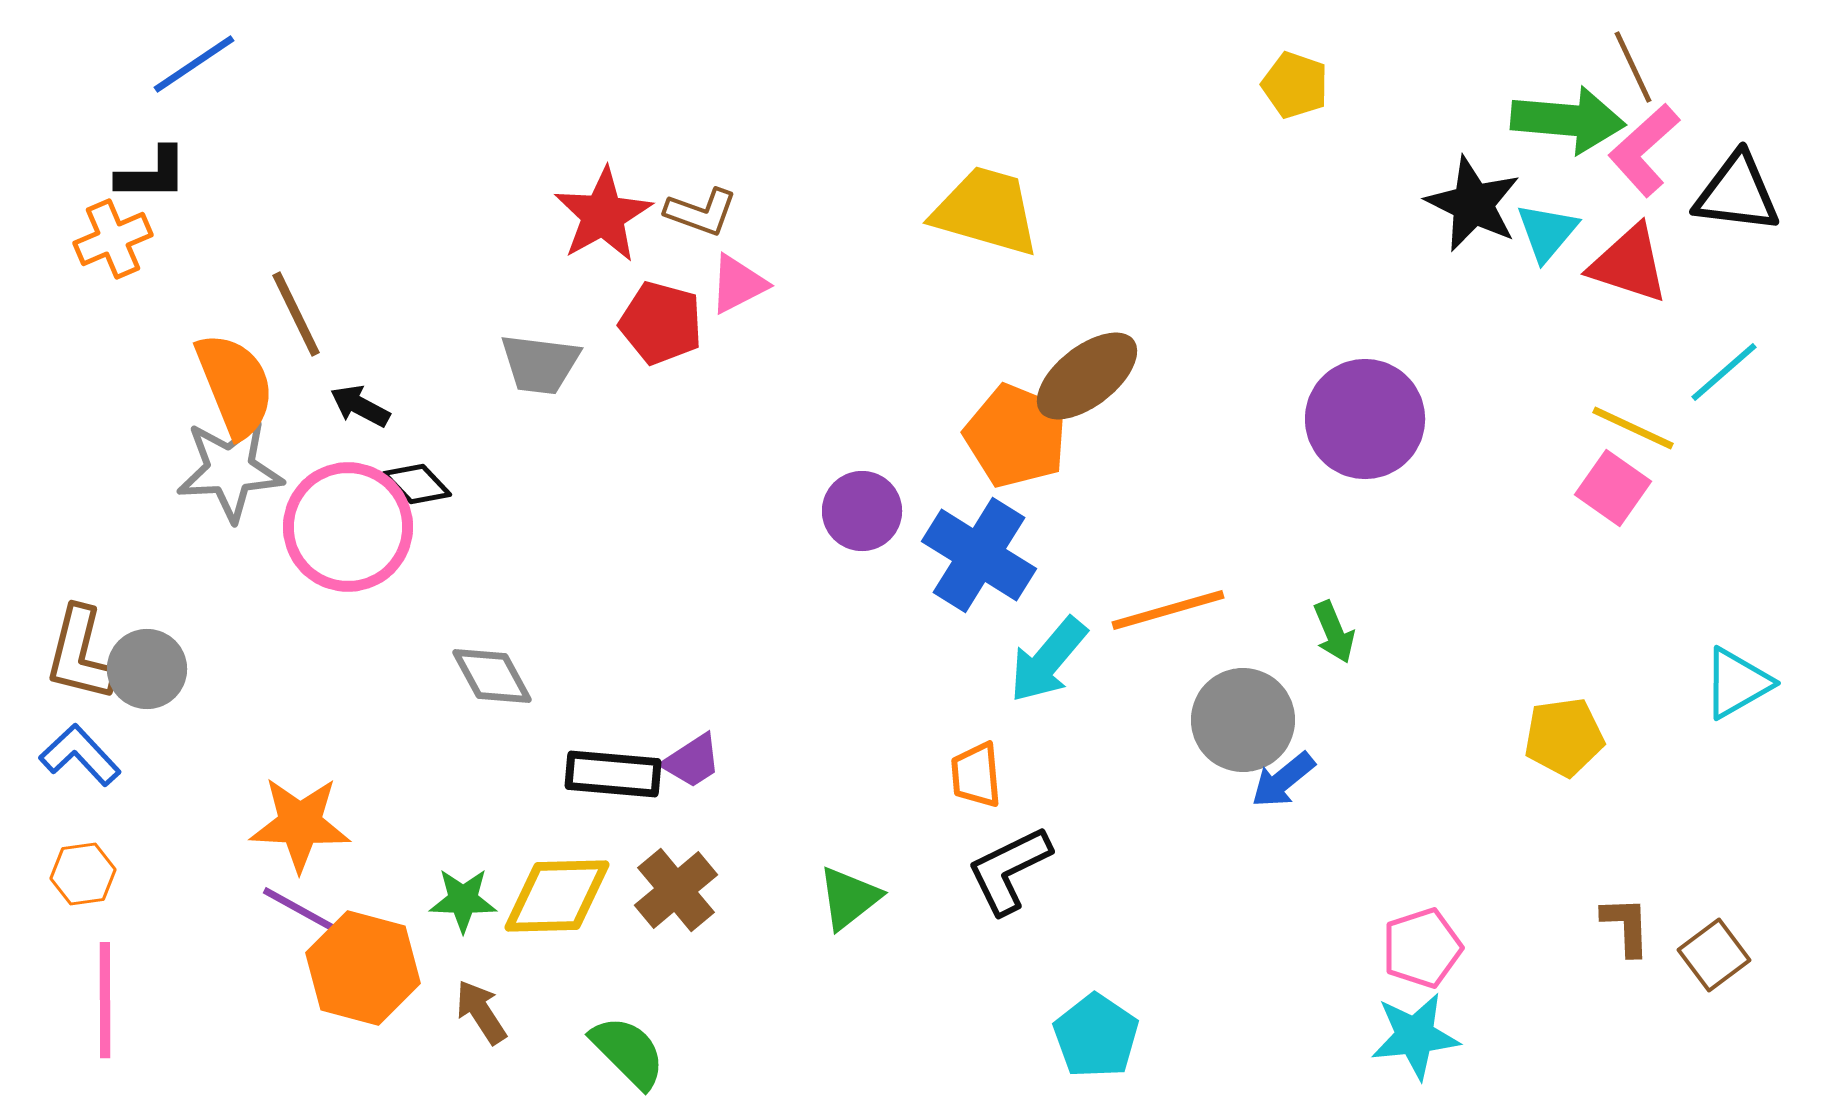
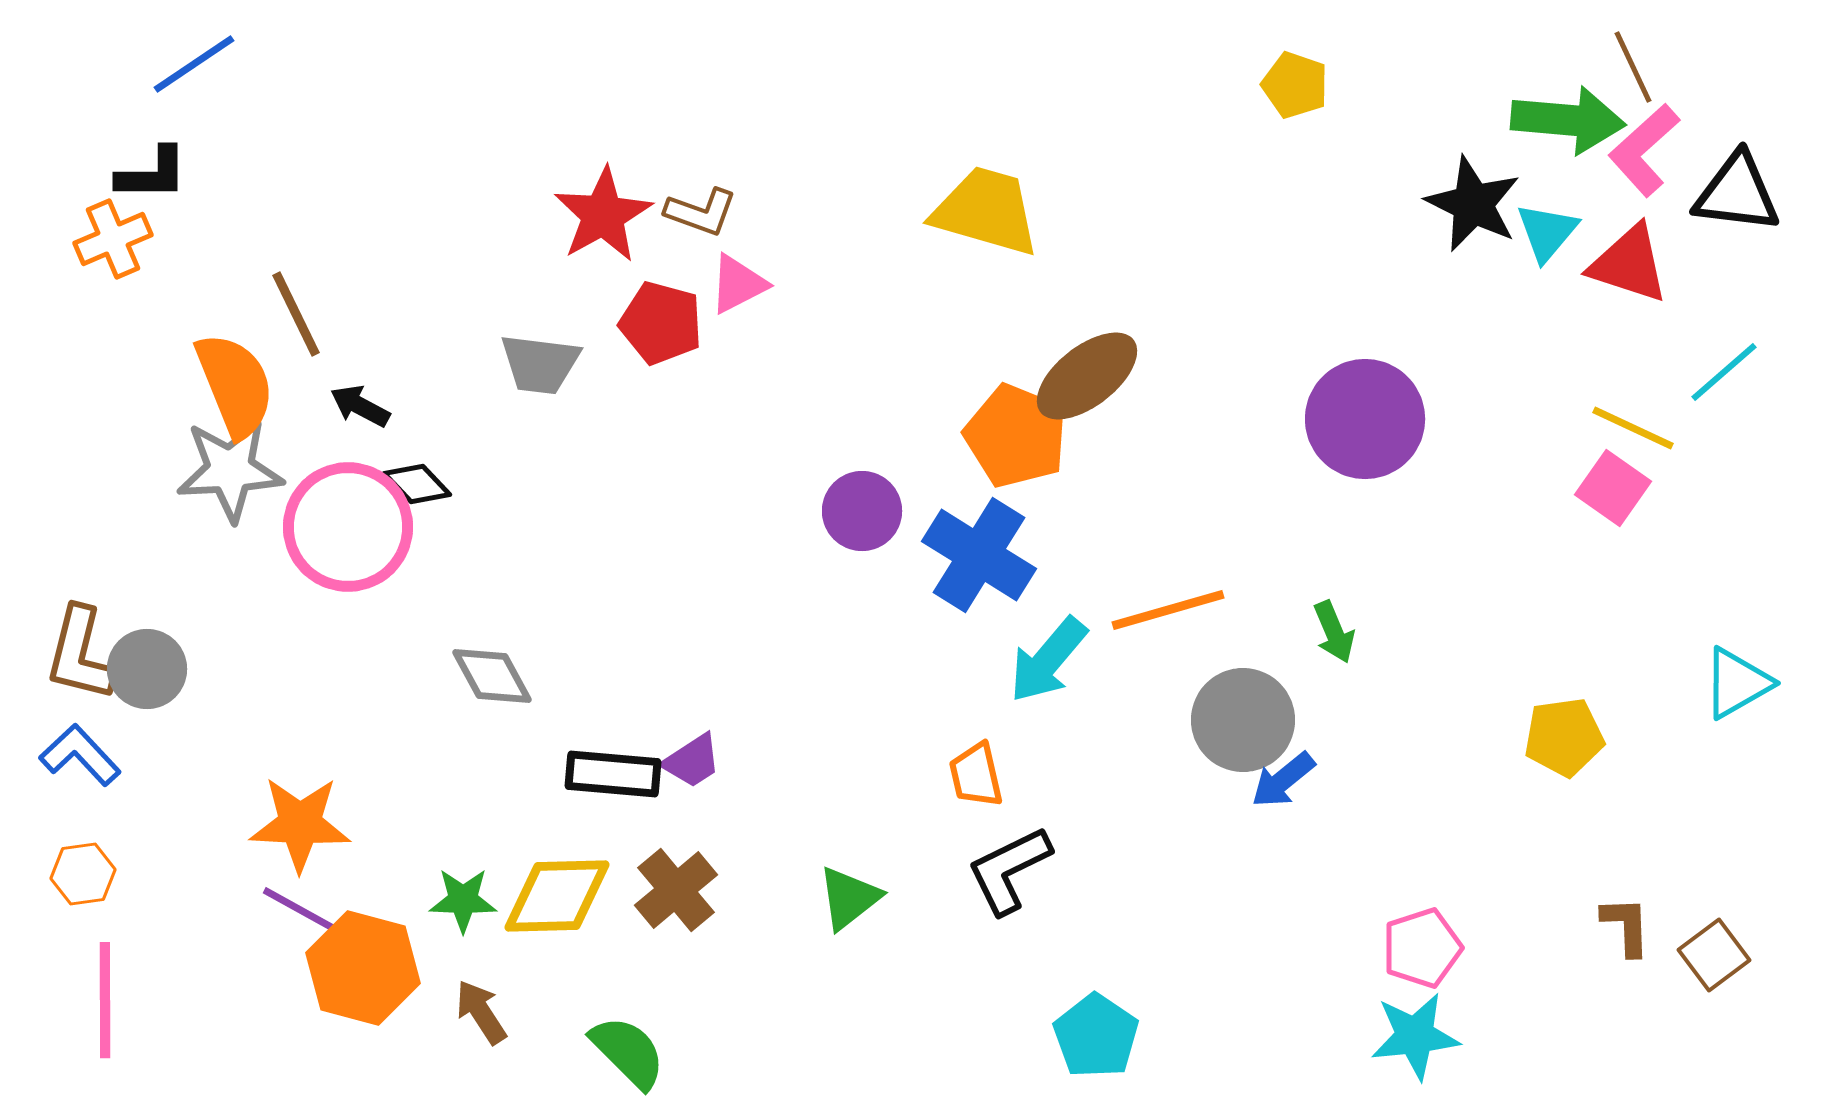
orange trapezoid at (976, 775): rotated 8 degrees counterclockwise
